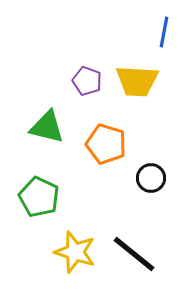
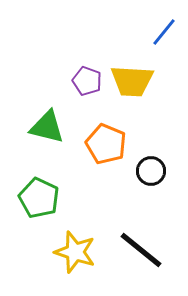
blue line: rotated 28 degrees clockwise
yellow trapezoid: moved 5 px left
orange pentagon: rotated 6 degrees clockwise
black circle: moved 7 px up
green pentagon: moved 1 px down
black line: moved 7 px right, 4 px up
